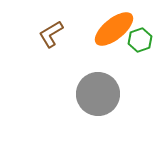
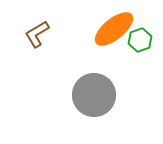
brown L-shape: moved 14 px left
gray circle: moved 4 px left, 1 px down
